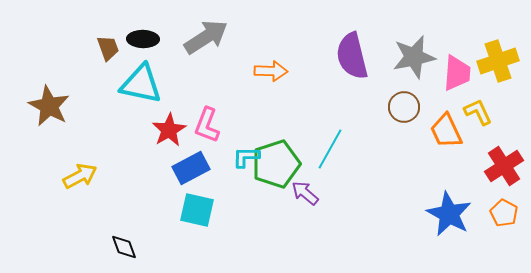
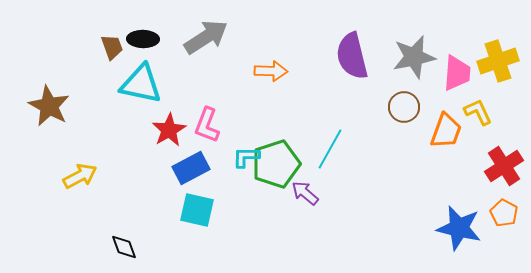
brown trapezoid: moved 4 px right, 1 px up
orange trapezoid: rotated 135 degrees counterclockwise
blue star: moved 10 px right, 14 px down; rotated 15 degrees counterclockwise
